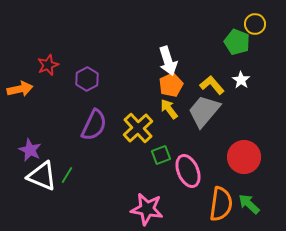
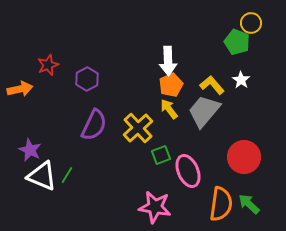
yellow circle: moved 4 px left, 1 px up
white arrow: rotated 16 degrees clockwise
pink star: moved 8 px right, 2 px up
